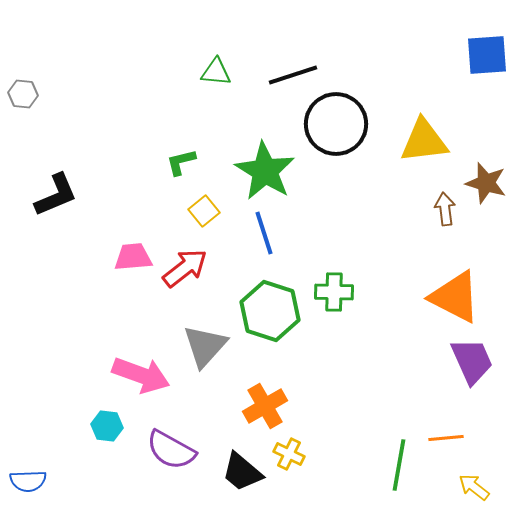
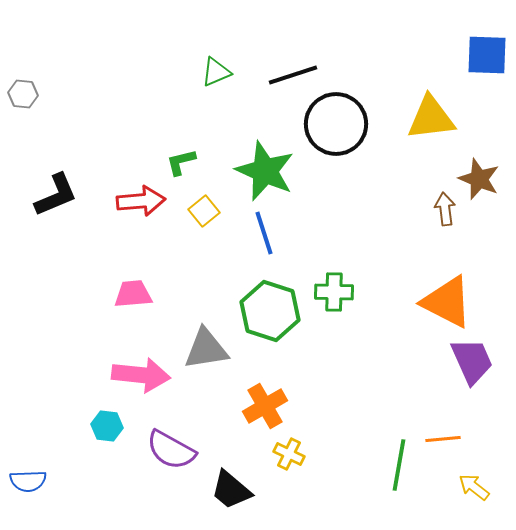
blue square: rotated 6 degrees clockwise
green triangle: rotated 28 degrees counterclockwise
yellow triangle: moved 7 px right, 23 px up
green star: rotated 8 degrees counterclockwise
brown star: moved 7 px left, 4 px up; rotated 6 degrees clockwise
pink trapezoid: moved 37 px down
red arrow: moved 44 px left, 67 px up; rotated 33 degrees clockwise
orange triangle: moved 8 px left, 5 px down
gray triangle: moved 1 px right, 3 px down; rotated 39 degrees clockwise
pink arrow: rotated 14 degrees counterclockwise
orange line: moved 3 px left, 1 px down
black trapezoid: moved 11 px left, 18 px down
